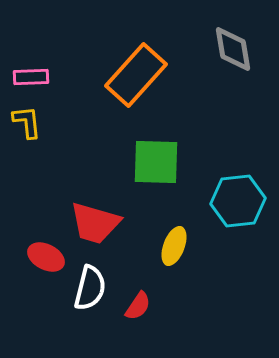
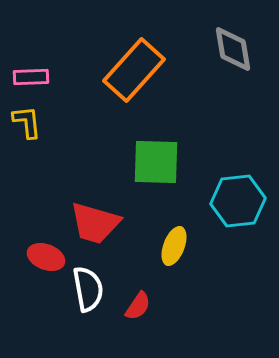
orange rectangle: moved 2 px left, 5 px up
red ellipse: rotated 6 degrees counterclockwise
white semicircle: moved 2 px left, 1 px down; rotated 24 degrees counterclockwise
